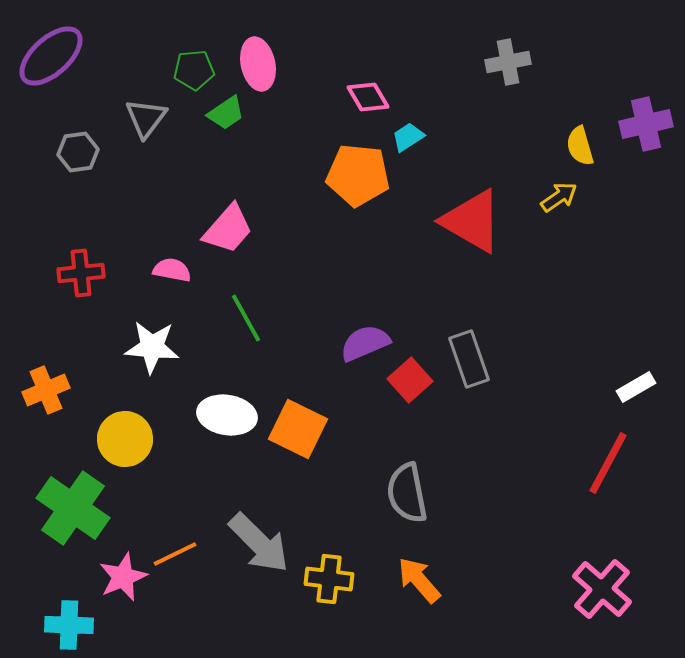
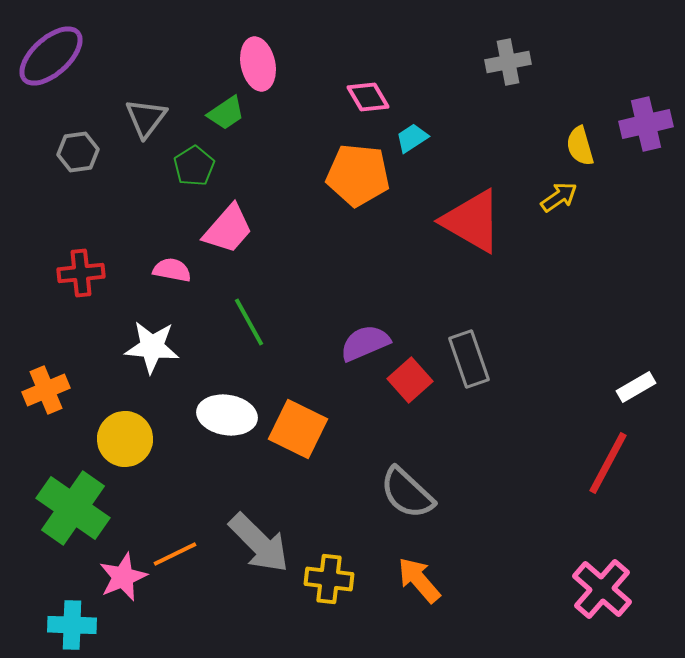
green pentagon: moved 96 px down; rotated 27 degrees counterclockwise
cyan trapezoid: moved 4 px right, 1 px down
green line: moved 3 px right, 4 px down
gray semicircle: rotated 36 degrees counterclockwise
cyan cross: moved 3 px right
